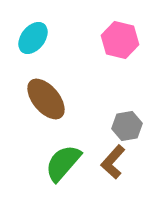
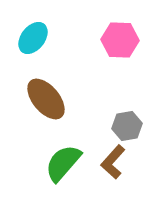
pink hexagon: rotated 12 degrees counterclockwise
